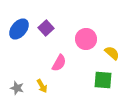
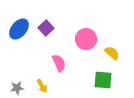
pink semicircle: rotated 54 degrees counterclockwise
gray star: rotated 24 degrees counterclockwise
